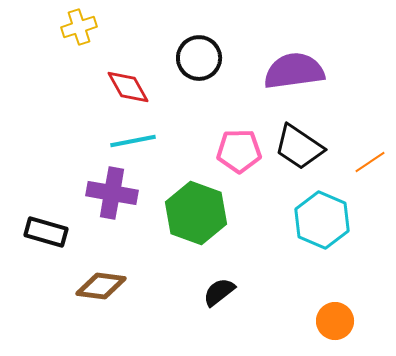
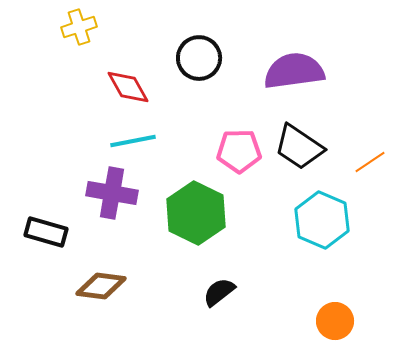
green hexagon: rotated 6 degrees clockwise
